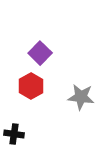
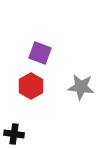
purple square: rotated 25 degrees counterclockwise
gray star: moved 10 px up
